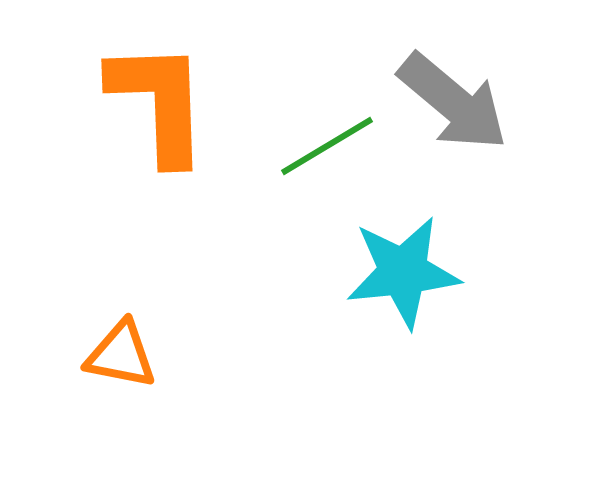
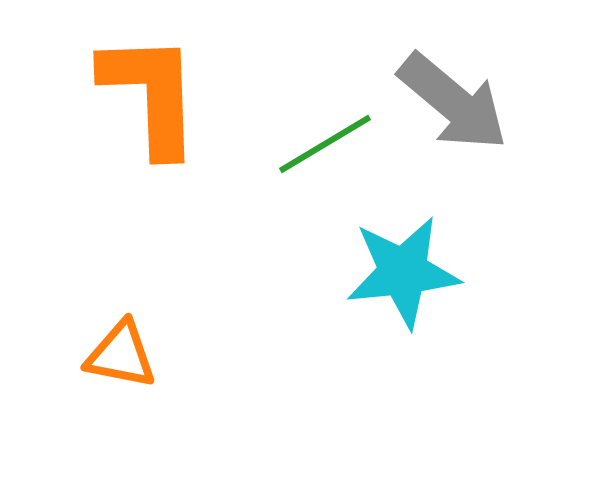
orange L-shape: moved 8 px left, 8 px up
green line: moved 2 px left, 2 px up
